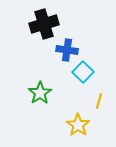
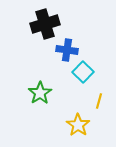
black cross: moved 1 px right
